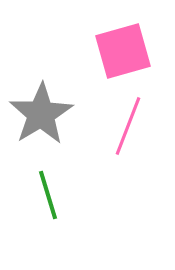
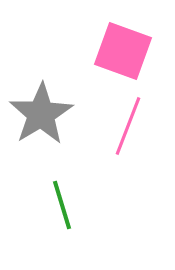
pink square: rotated 36 degrees clockwise
green line: moved 14 px right, 10 px down
